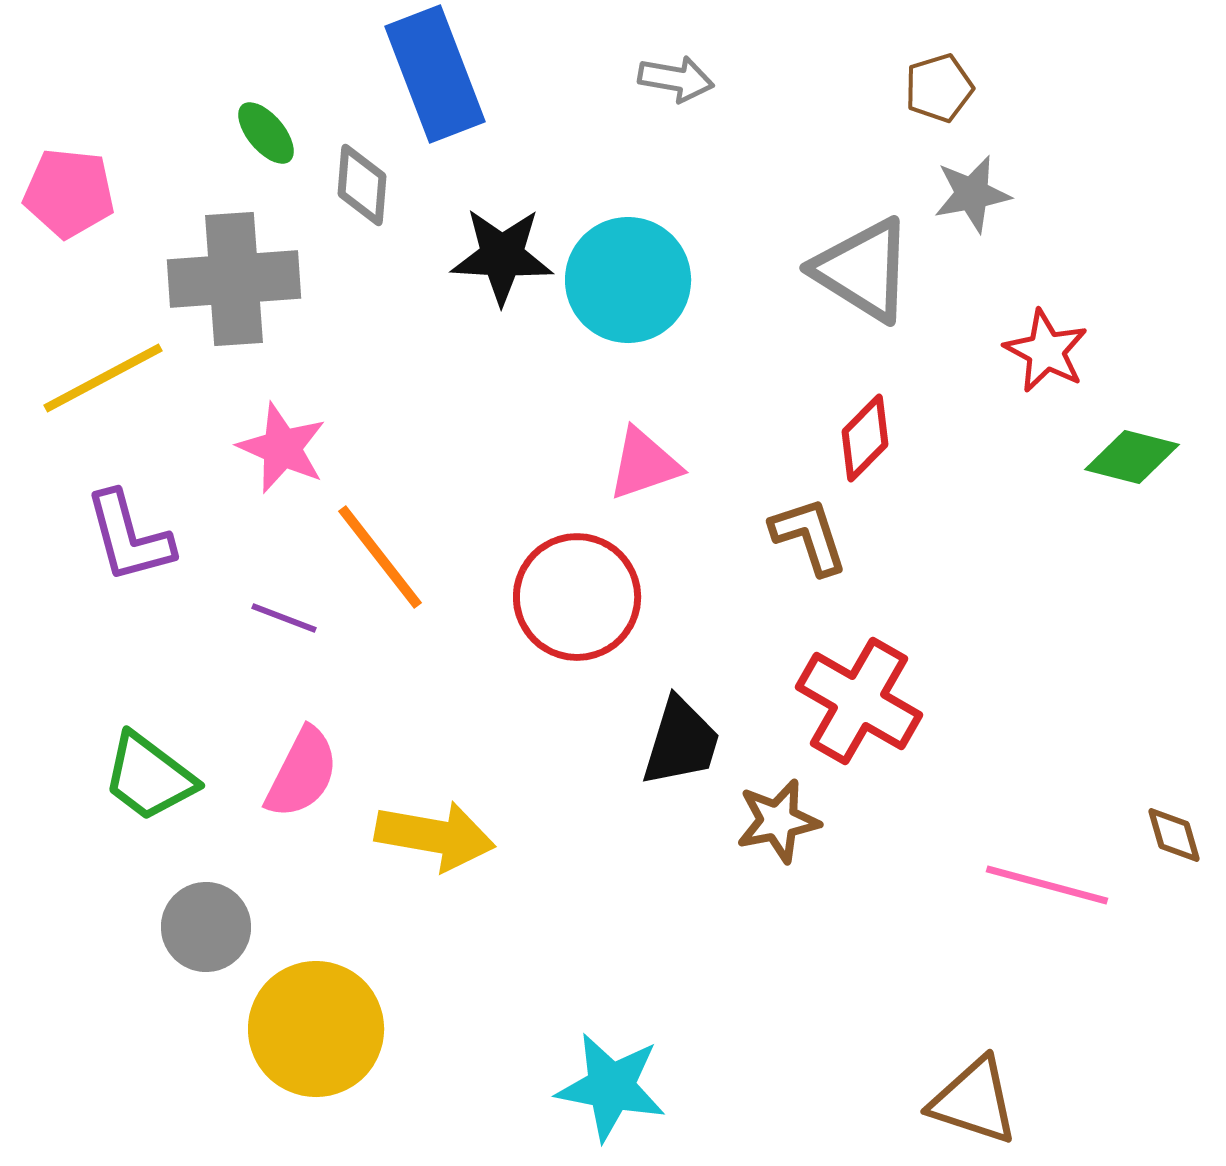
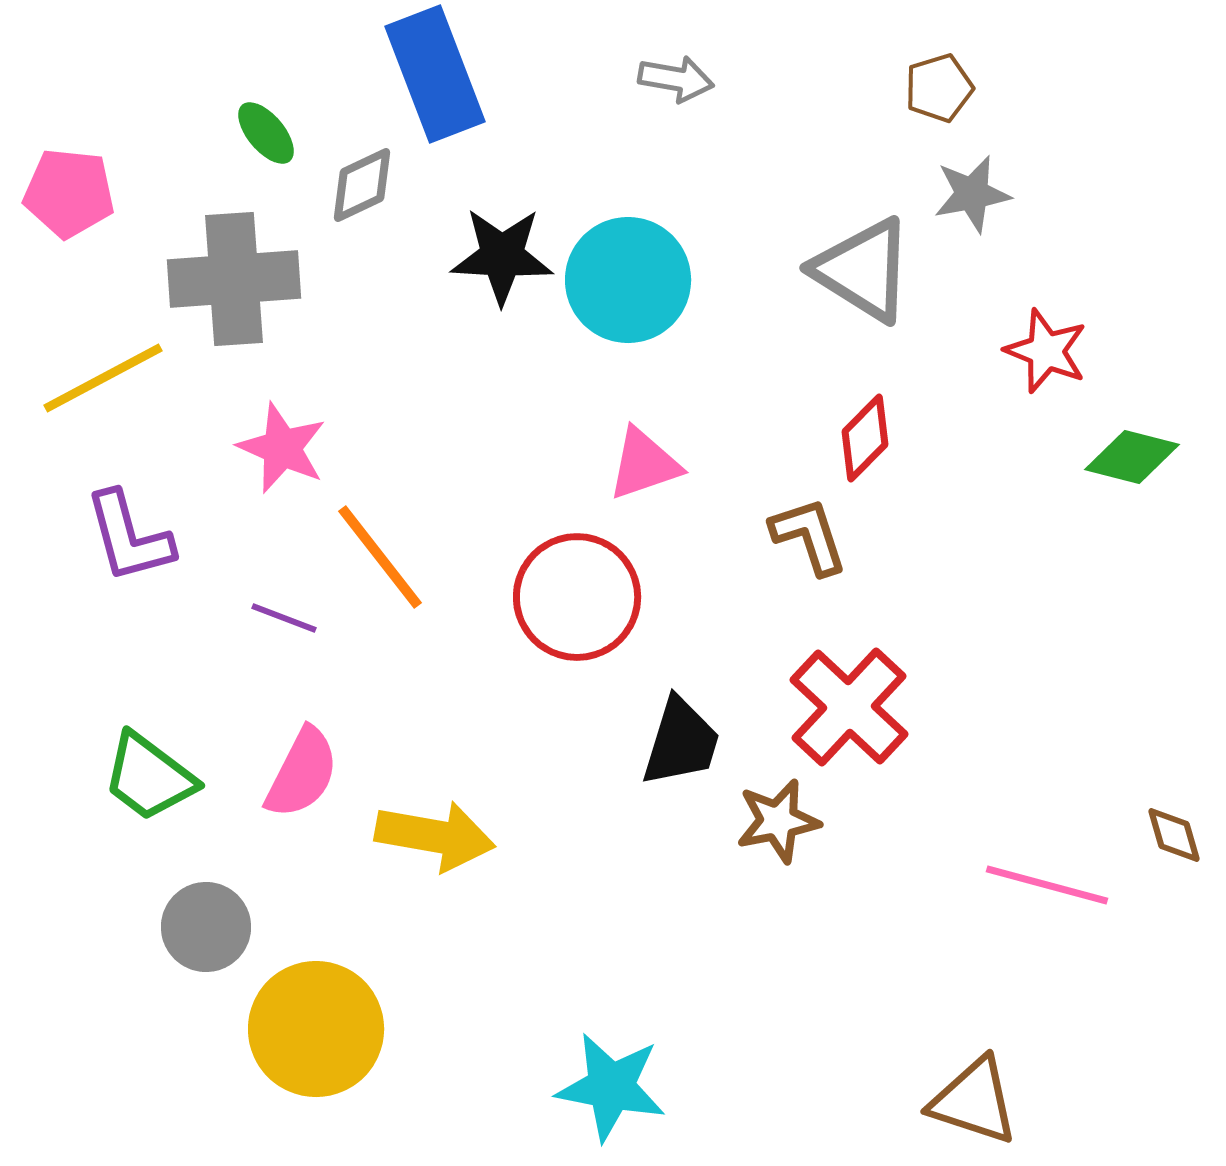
gray diamond: rotated 60 degrees clockwise
red star: rotated 6 degrees counterclockwise
red cross: moved 10 px left, 6 px down; rotated 13 degrees clockwise
